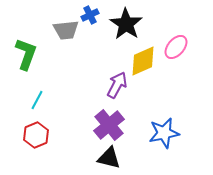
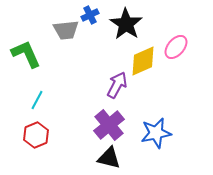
green L-shape: rotated 44 degrees counterclockwise
blue star: moved 8 px left
